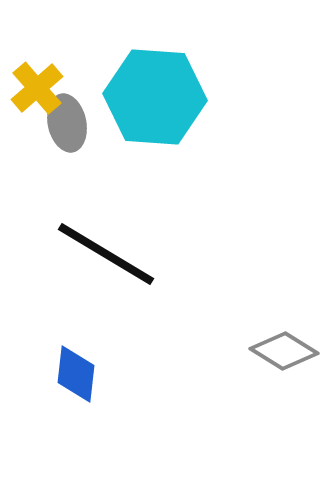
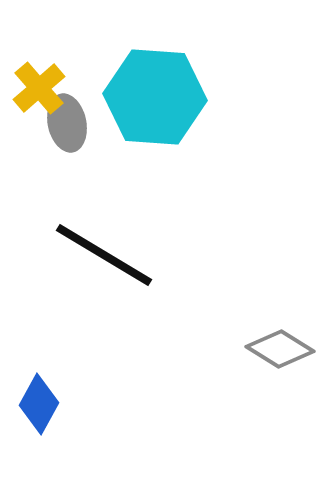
yellow cross: moved 2 px right
black line: moved 2 px left, 1 px down
gray diamond: moved 4 px left, 2 px up
blue diamond: moved 37 px left, 30 px down; rotated 22 degrees clockwise
